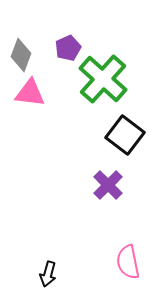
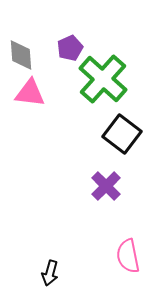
purple pentagon: moved 2 px right
gray diamond: rotated 24 degrees counterclockwise
black square: moved 3 px left, 1 px up
purple cross: moved 2 px left, 1 px down
pink semicircle: moved 6 px up
black arrow: moved 2 px right, 1 px up
